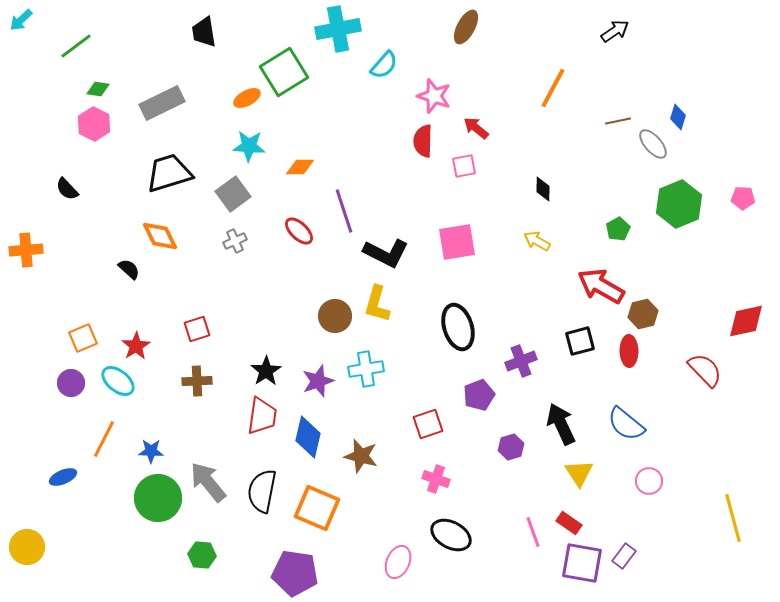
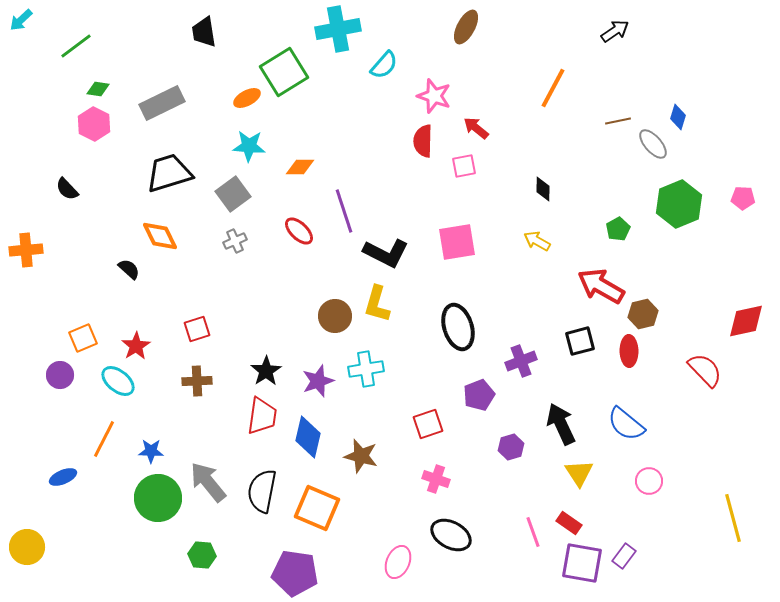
purple circle at (71, 383): moved 11 px left, 8 px up
